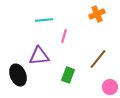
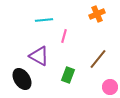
purple triangle: rotated 35 degrees clockwise
black ellipse: moved 4 px right, 4 px down; rotated 10 degrees counterclockwise
